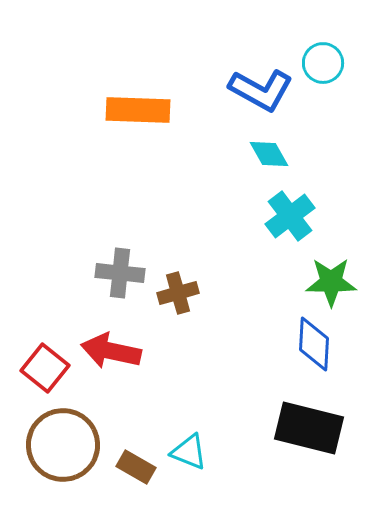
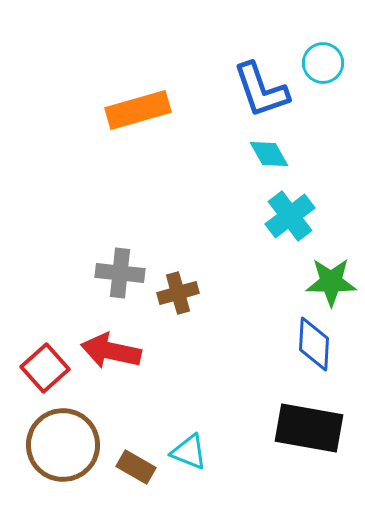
blue L-shape: rotated 42 degrees clockwise
orange rectangle: rotated 18 degrees counterclockwise
red square: rotated 9 degrees clockwise
black rectangle: rotated 4 degrees counterclockwise
